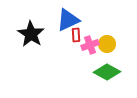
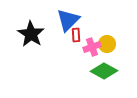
blue triangle: rotated 20 degrees counterclockwise
pink cross: moved 2 px right, 2 px down
green diamond: moved 3 px left, 1 px up
